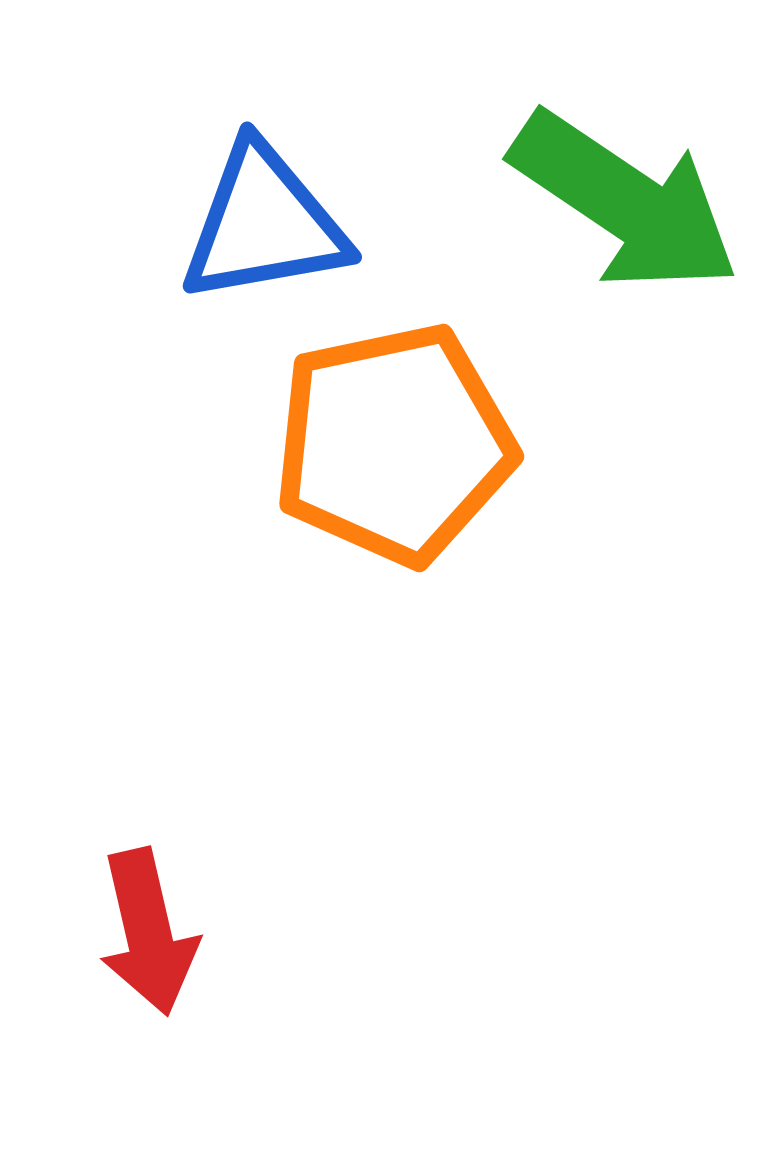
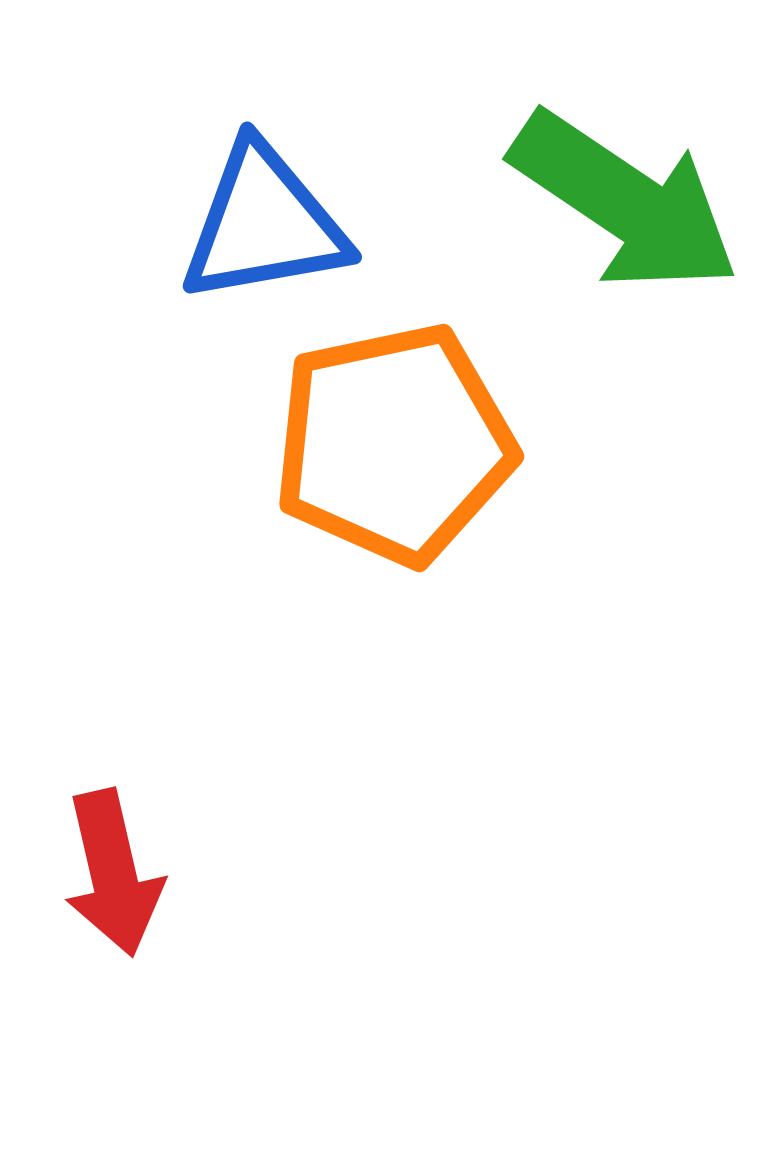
red arrow: moved 35 px left, 59 px up
